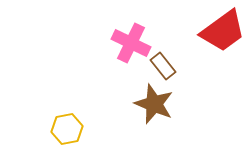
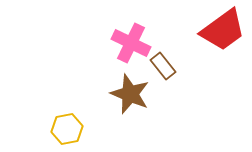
red trapezoid: moved 1 px up
brown star: moved 24 px left, 10 px up
